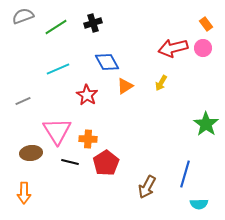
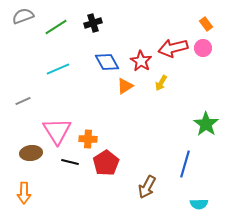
red star: moved 54 px right, 34 px up
blue line: moved 10 px up
